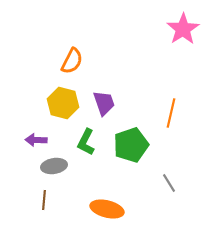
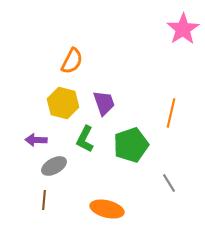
green L-shape: moved 1 px left, 3 px up
gray ellipse: rotated 20 degrees counterclockwise
